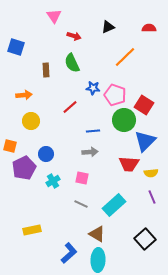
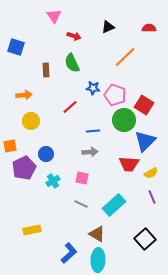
orange square: rotated 24 degrees counterclockwise
yellow semicircle: rotated 24 degrees counterclockwise
